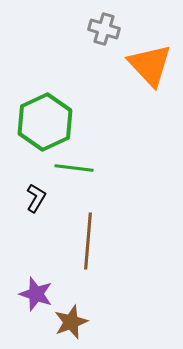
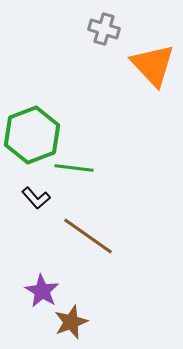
orange triangle: moved 3 px right
green hexagon: moved 13 px left, 13 px down; rotated 4 degrees clockwise
black L-shape: rotated 108 degrees clockwise
brown line: moved 5 px up; rotated 60 degrees counterclockwise
purple star: moved 6 px right, 3 px up; rotated 12 degrees clockwise
